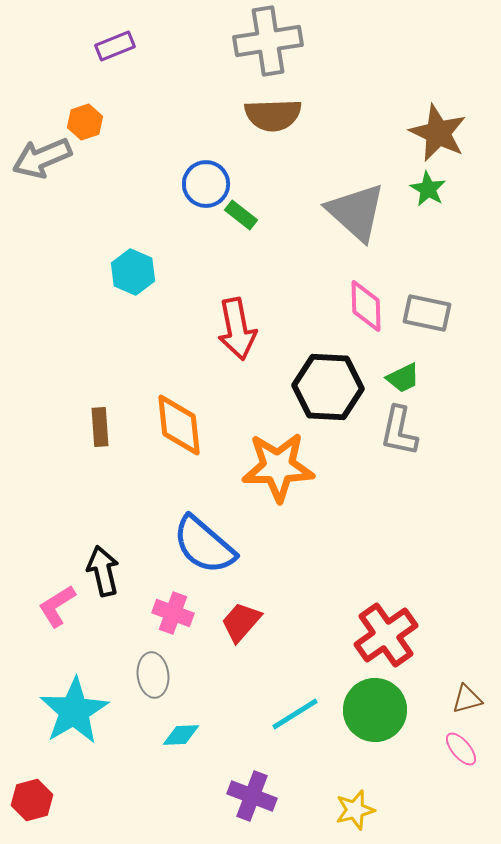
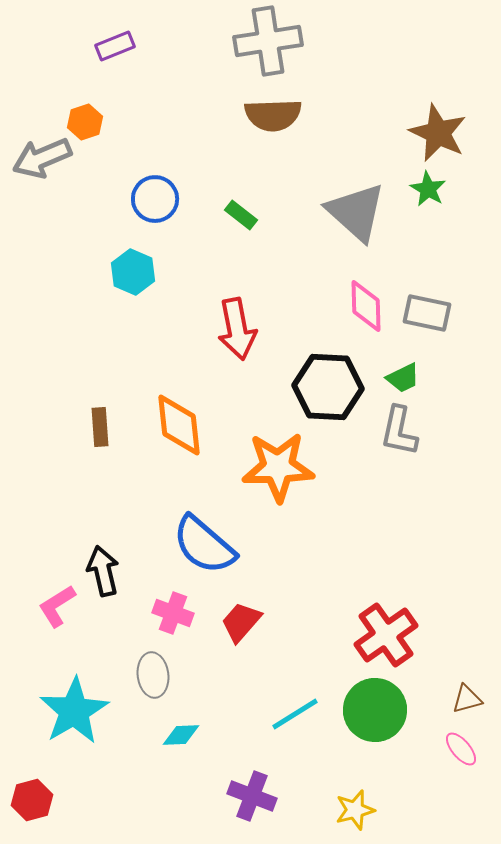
blue circle: moved 51 px left, 15 px down
